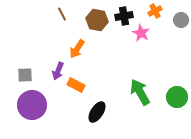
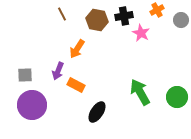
orange cross: moved 2 px right, 1 px up
